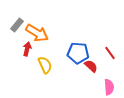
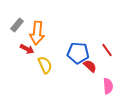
orange arrow: rotated 65 degrees clockwise
red arrow: rotated 104 degrees clockwise
red line: moved 3 px left, 3 px up
red semicircle: moved 1 px left
pink semicircle: moved 1 px left, 1 px up
